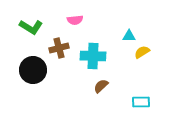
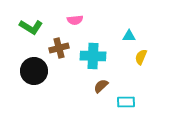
yellow semicircle: moved 1 px left, 5 px down; rotated 35 degrees counterclockwise
black circle: moved 1 px right, 1 px down
cyan rectangle: moved 15 px left
